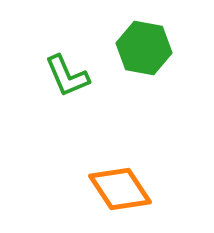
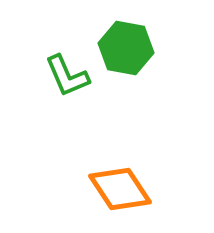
green hexagon: moved 18 px left
